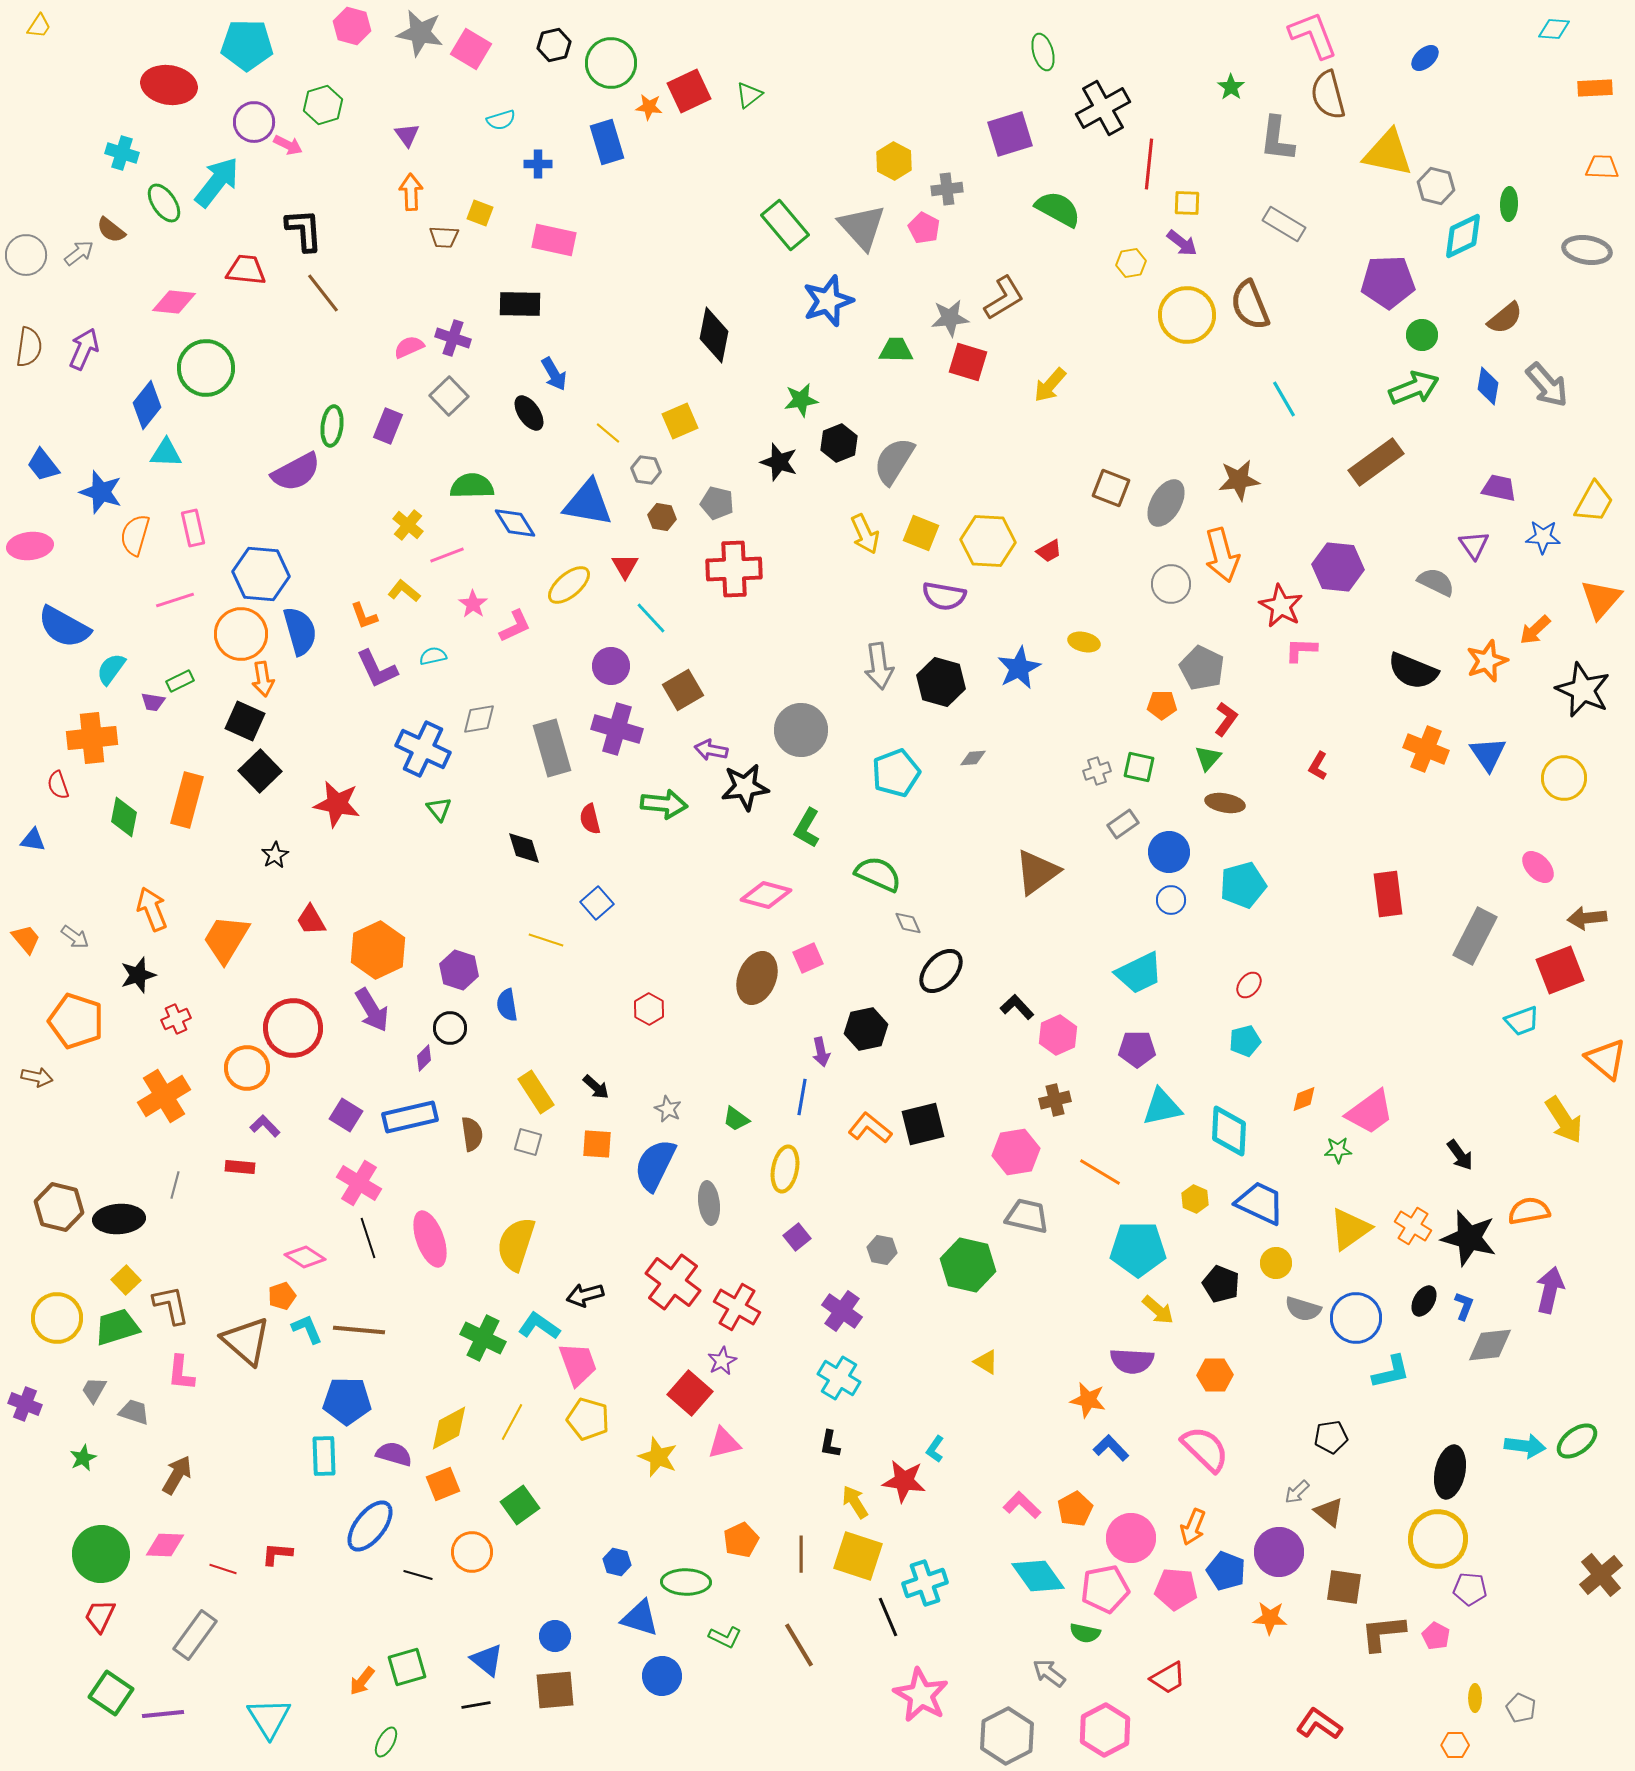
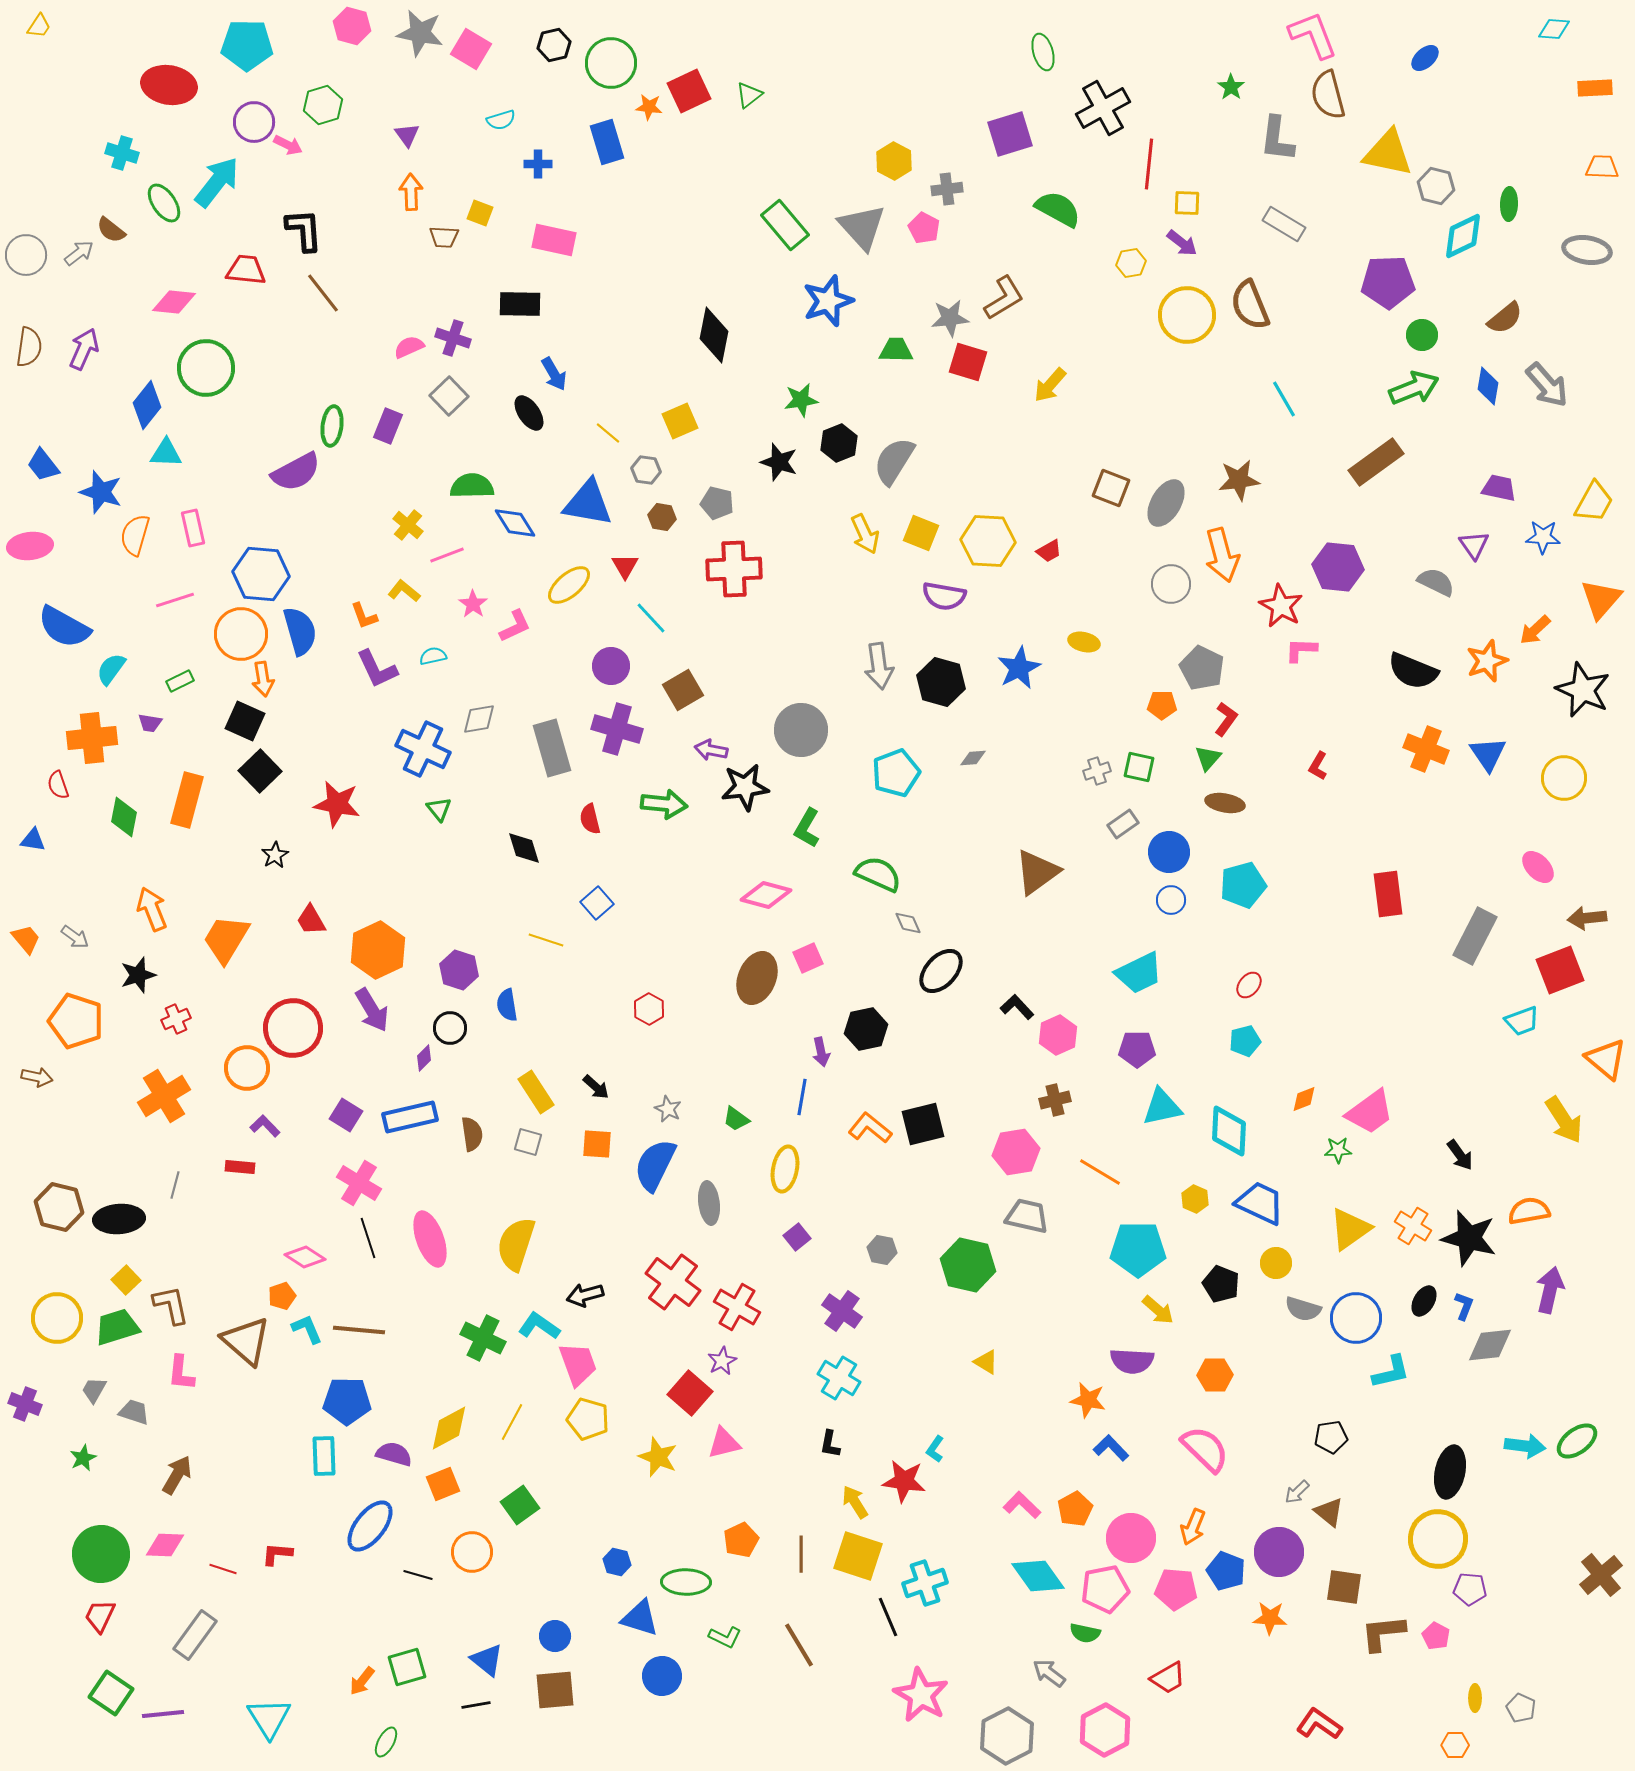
purple trapezoid at (153, 702): moved 3 px left, 21 px down
